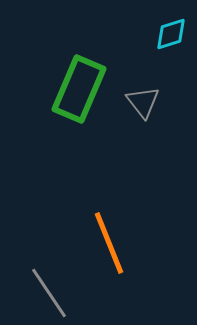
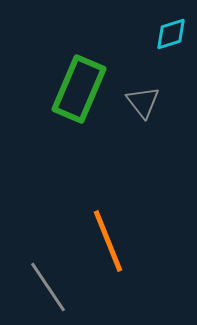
orange line: moved 1 px left, 2 px up
gray line: moved 1 px left, 6 px up
